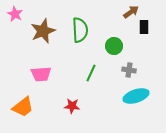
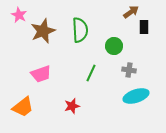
pink star: moved 4 px right, 1 px down
pink trapezoid: rotated 15 degrees counterclockwise
red star: rotated 21 degrees counterclockwise
